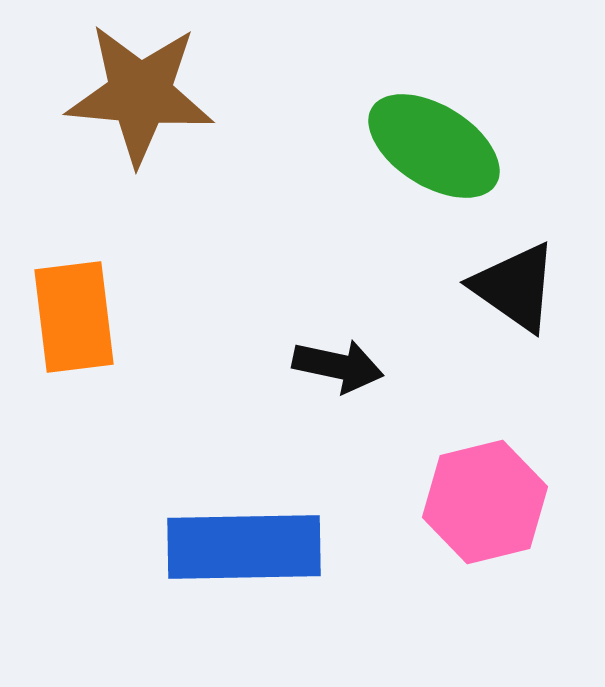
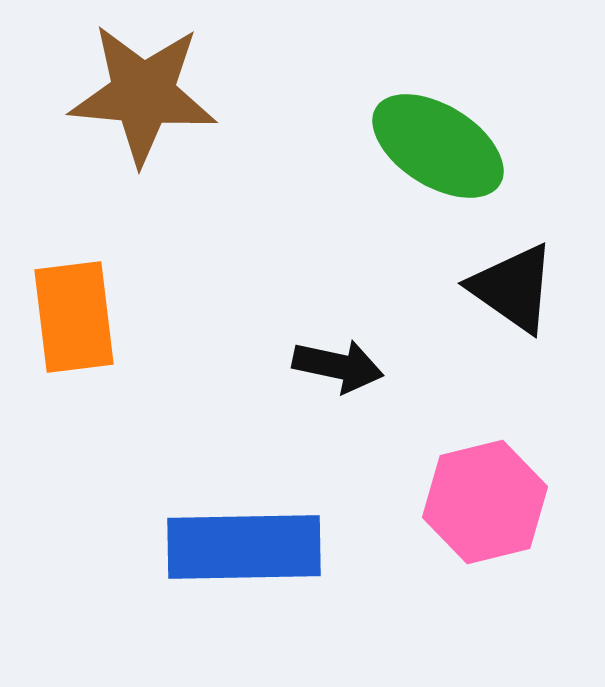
brown star: moved 3 px right
green ellipse: moved 4 px right
black triangle: moved 2 px left, 1 px down
